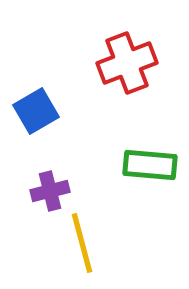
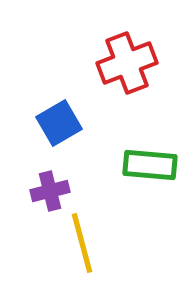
blue square: moved 23 px right, 12 px down
